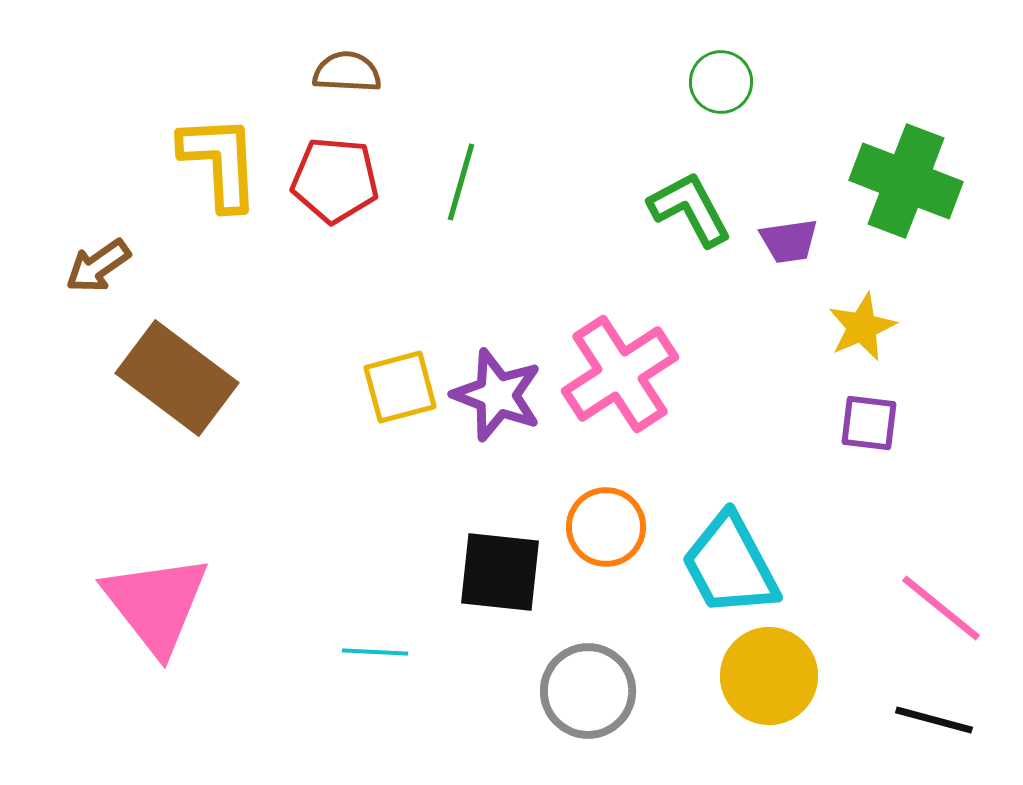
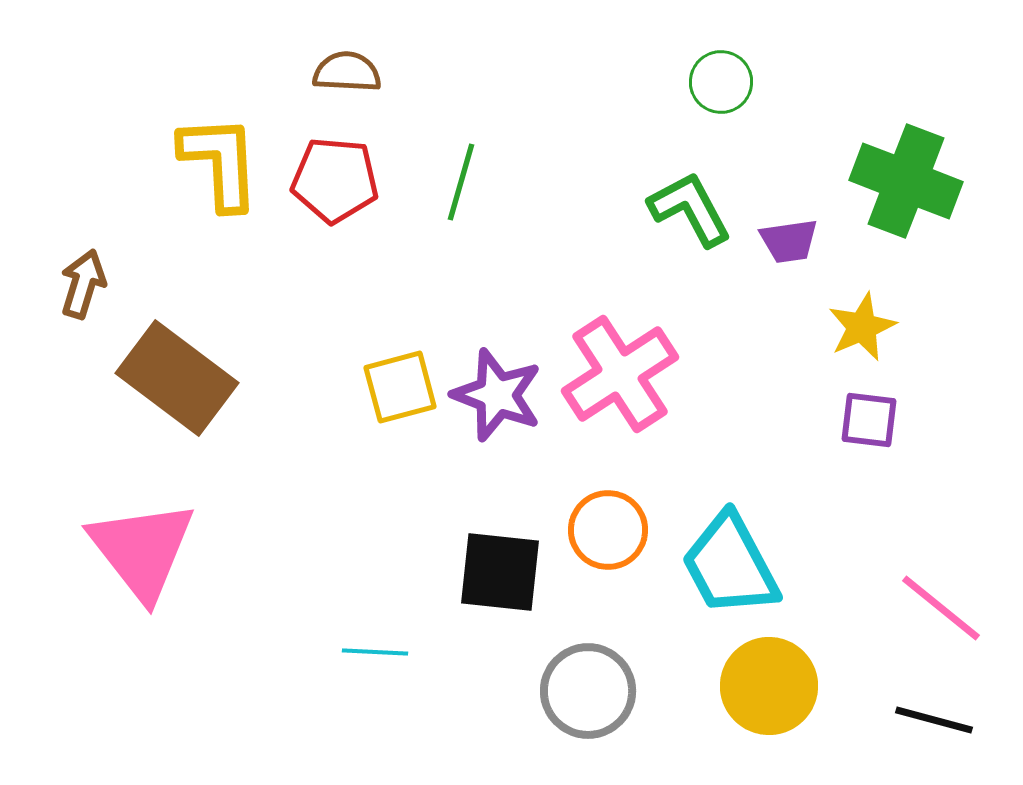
brown arrow: moved 15 px left, 18 px down; rotated 142 degrees clockwise
purple square: moved 3 px up
orange circle: moved 2 px right, 3 px down
pink triangle: moved 14 px left, 54 px up
yellow circle: moved 10 px down
